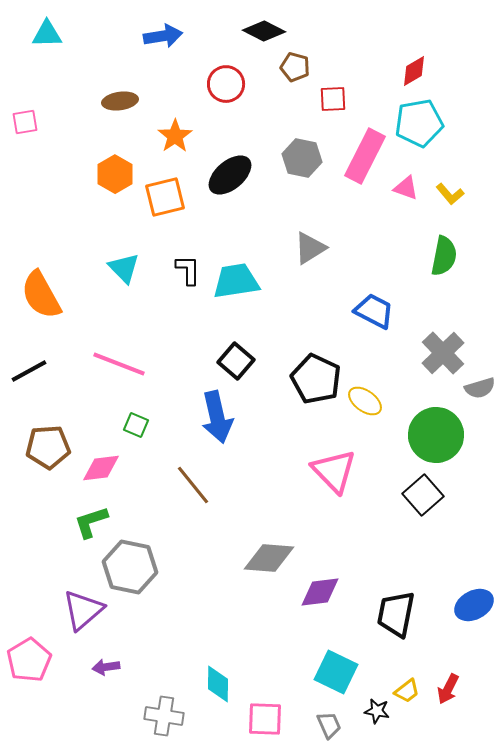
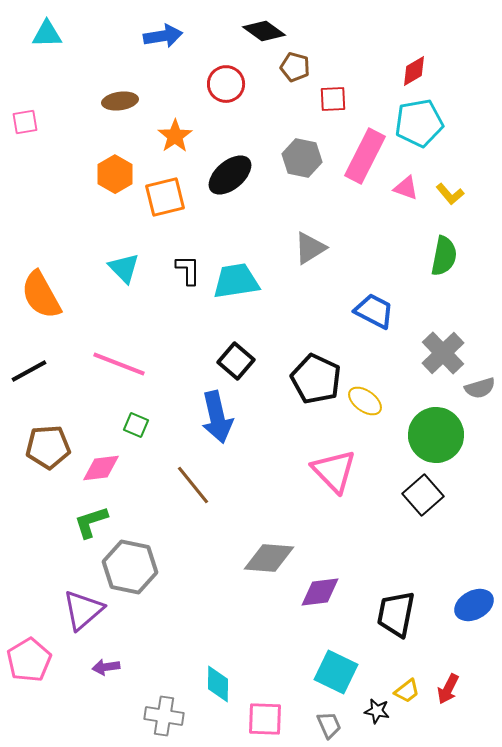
black diamond at (264, 31): rotated 9 degrees clockwise
